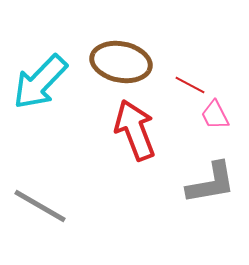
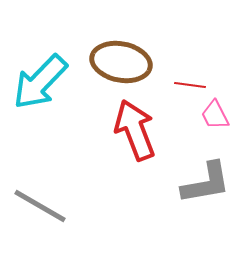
red line: rotated 20 degrees counterclockwise
gray L-shape: moved 5 px left
